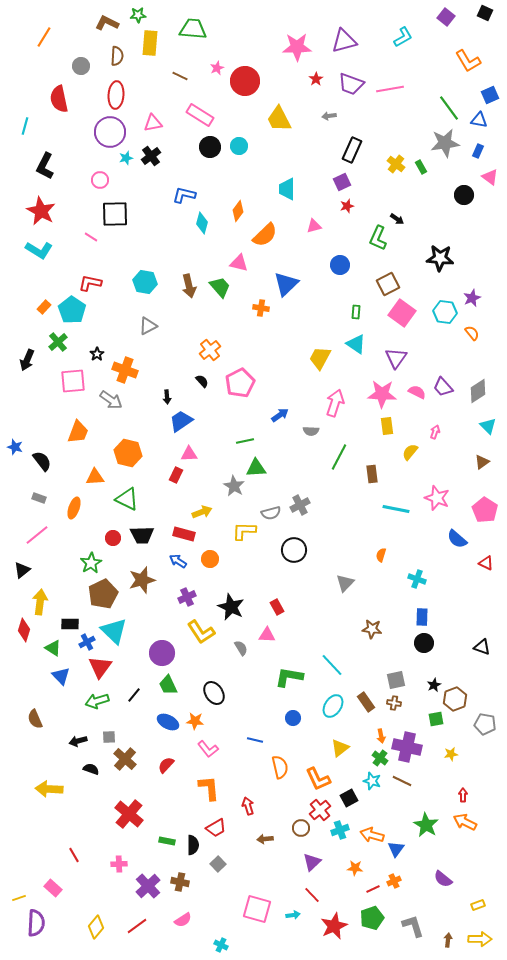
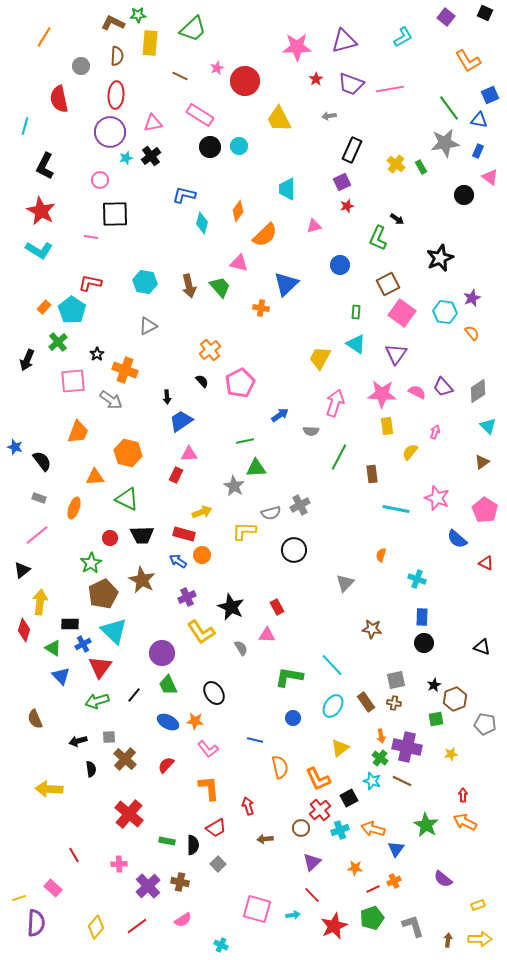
brown L-shape at (107, 23): moved 6 px right
green trapezoid at (193, 29): rotated 132 degrees clockwise
pink line at (91, 237): rotated 24 degrees counterclockwise
black star at (440, 258): rotated 28 degrees counterclockwise
purple triangle at (396, 358): moved 4 px up
red circle at (113, 538): moved 3 px left
orange circle at (210, 559): moved 8 px left, 4 px up
brown star at (142, 580): rotated 28 degrees counterclockwise
blue cross at (87, 642): moved 4 px left, 2 px down
black semicircle at (91, 769): rotated 63 degrees clockwise
orange arrow at (372, 835): moved 1 px right, 6 px up
